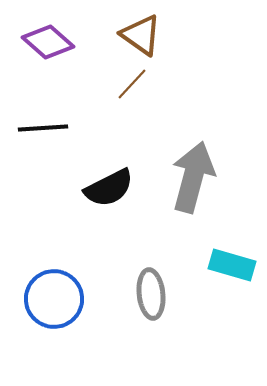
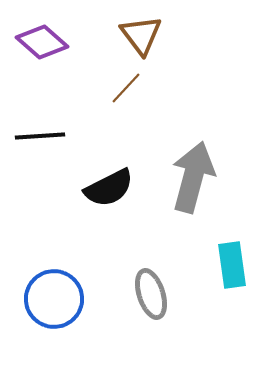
brown triangle: rotated 18 degrees clockwise
purple diamond: moved 6 px left
brown line: moved 6 px left, 4 px down
black line: moved 3 px left, 8 px down
cyan rectangle: rotated 66 degrees clockwise
gray ellipse: rotated 12 degrees counterclockwise
